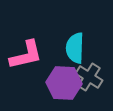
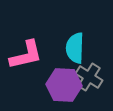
purple hexagon: moved 2 px down
